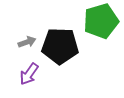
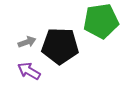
green pentagon: rotated 8 degrees clockwise
purple arrow: moved 3 px up; rotated 85 degrees clockwise
